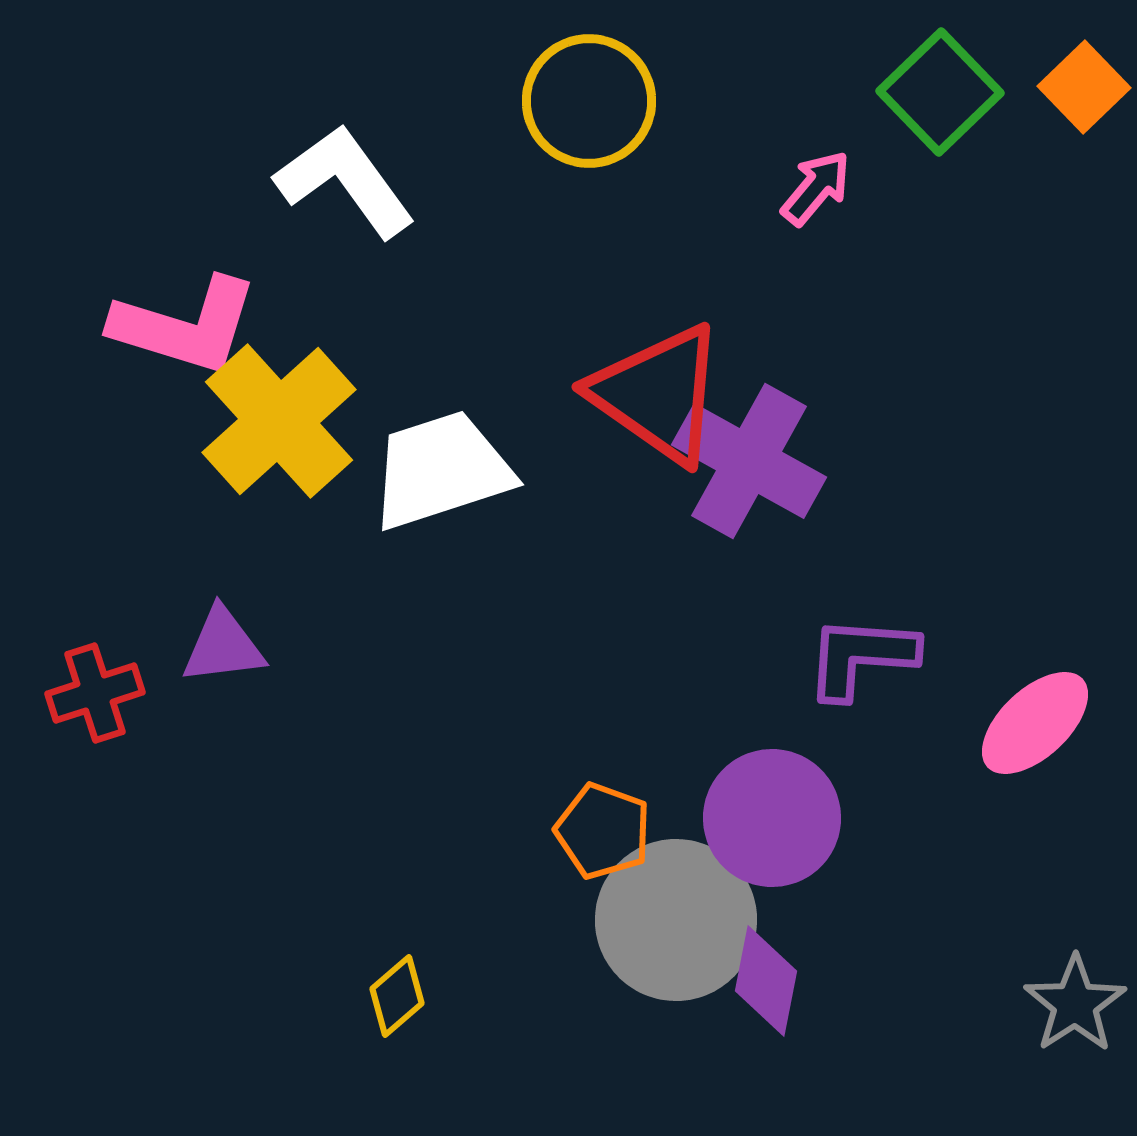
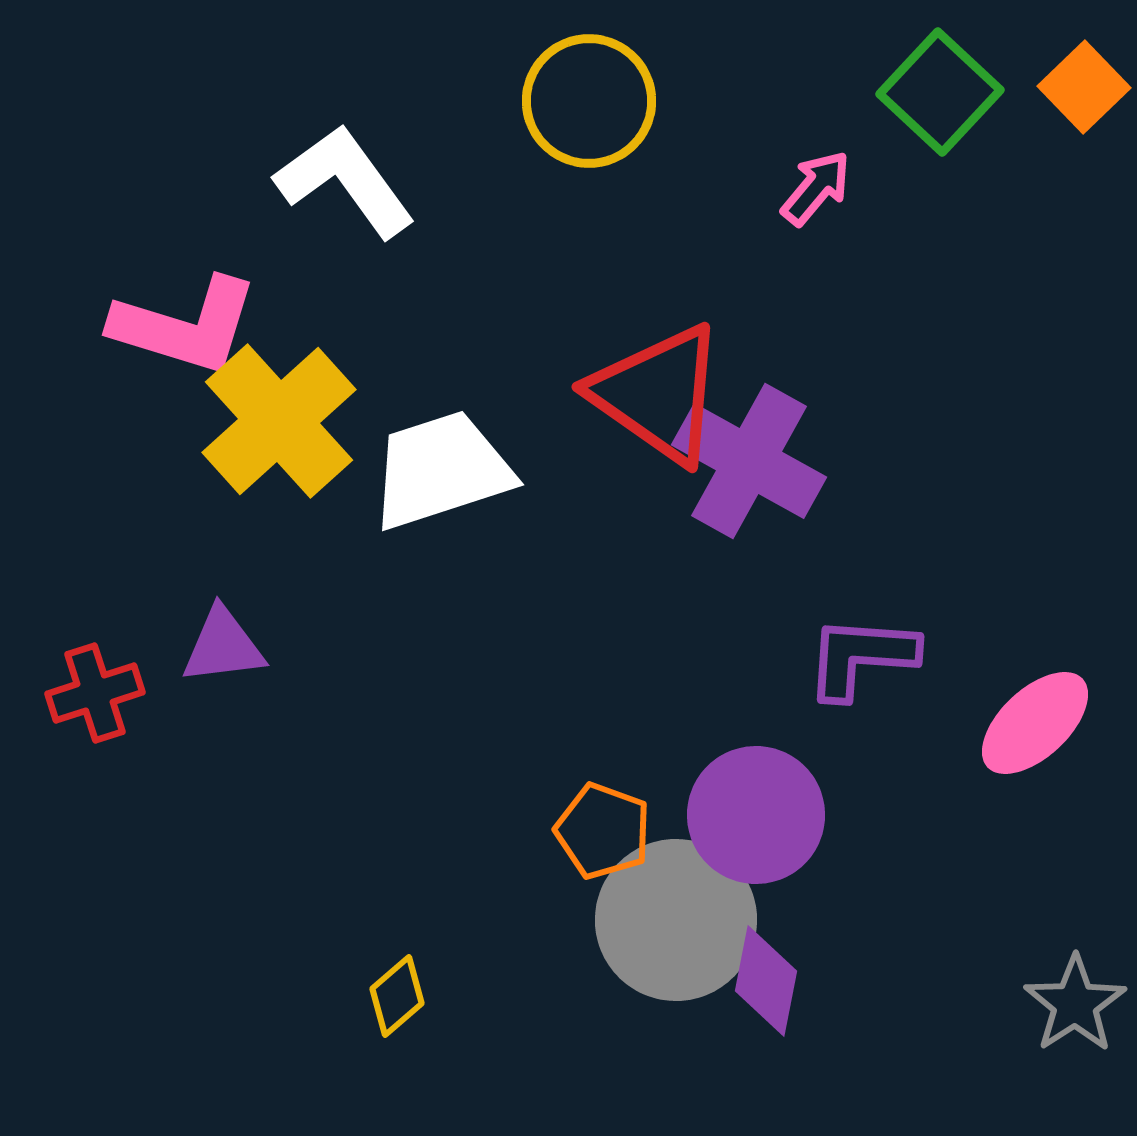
green square: rotated 3 degrees counterclockwise
purple circle: moved 16 px left, 3 px up
